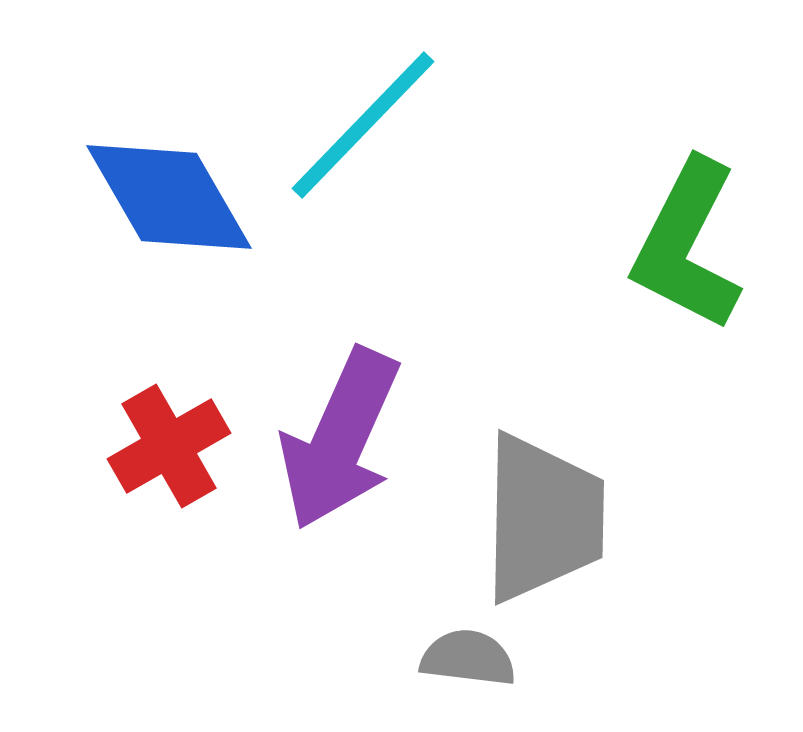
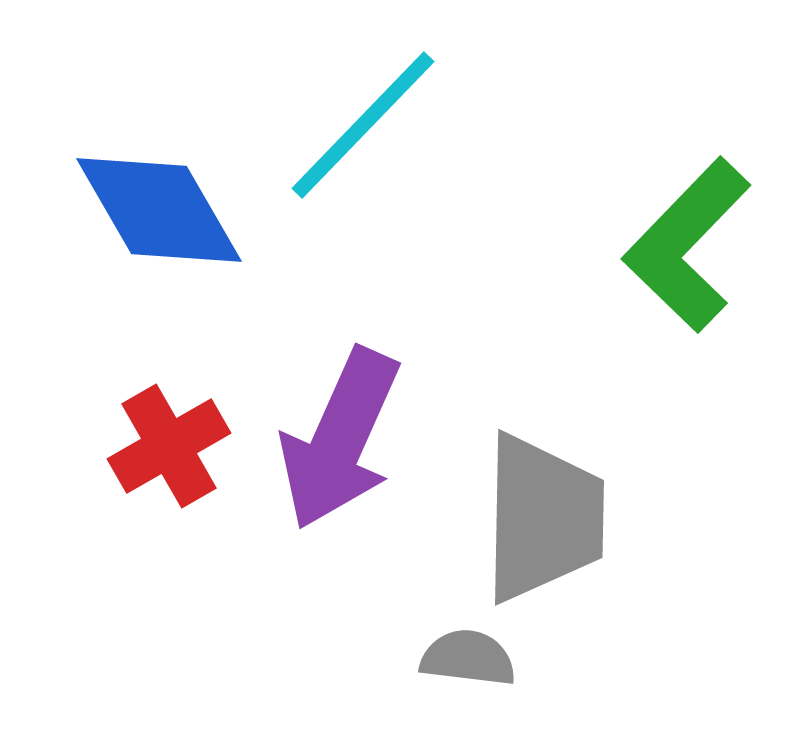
blue diamond: moved 10 px left, 13 px down
green L-shape: rotated 17 degrees clockwise
